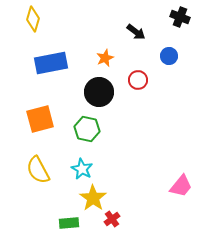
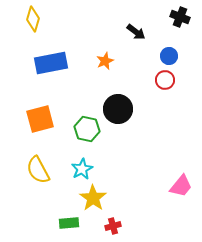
orange star: moved 3 px down
red circle: moved 27 px right
black circle: moved 19 px right, 17 px down
cyan star: rotated 15 degrees clockwise
red cross: moved 1 px right, 7 px down; rotated 21 degrees clockwise
